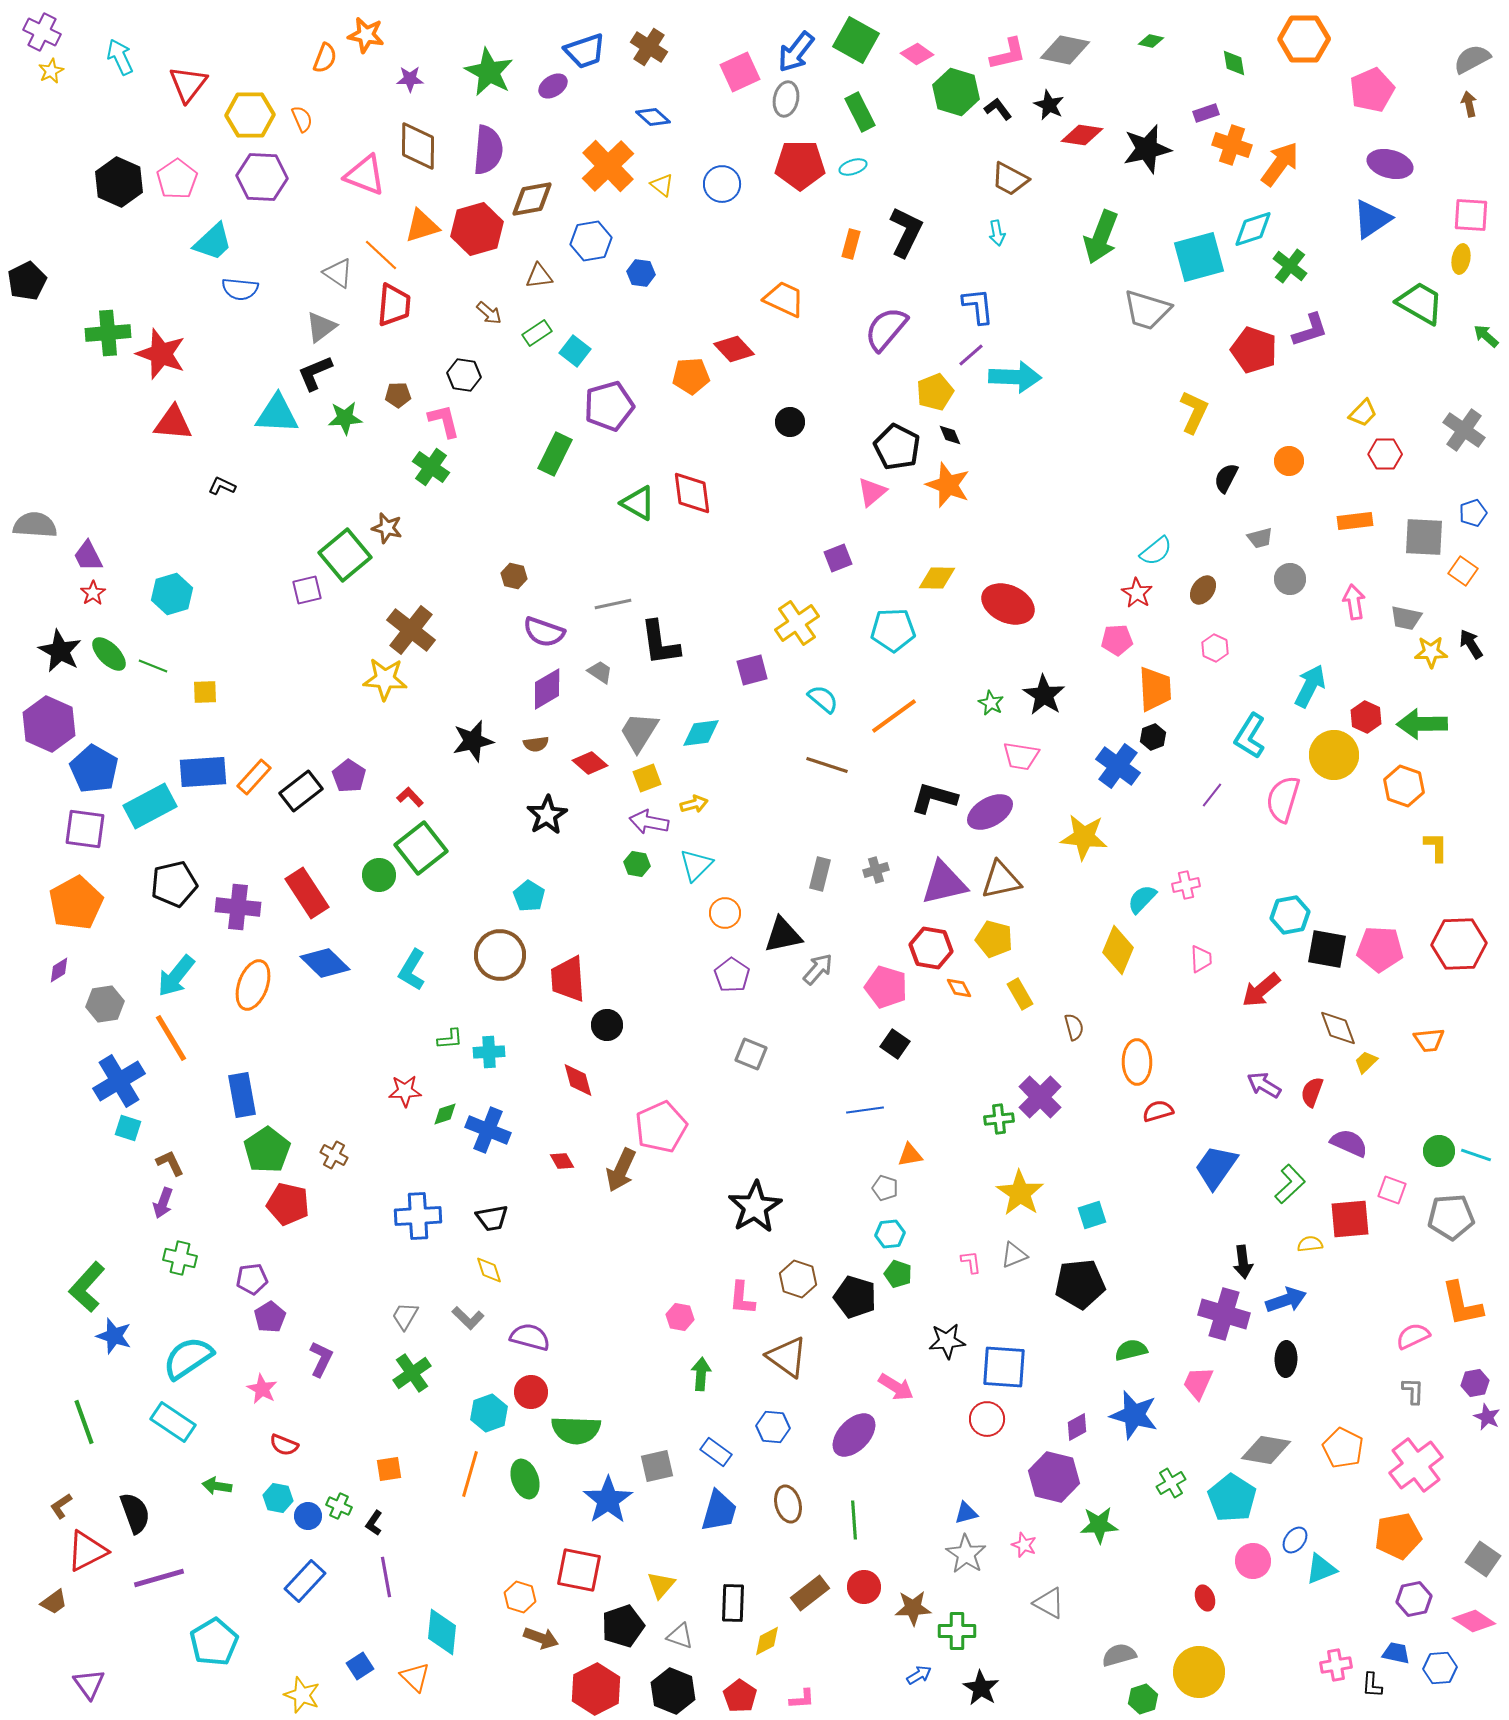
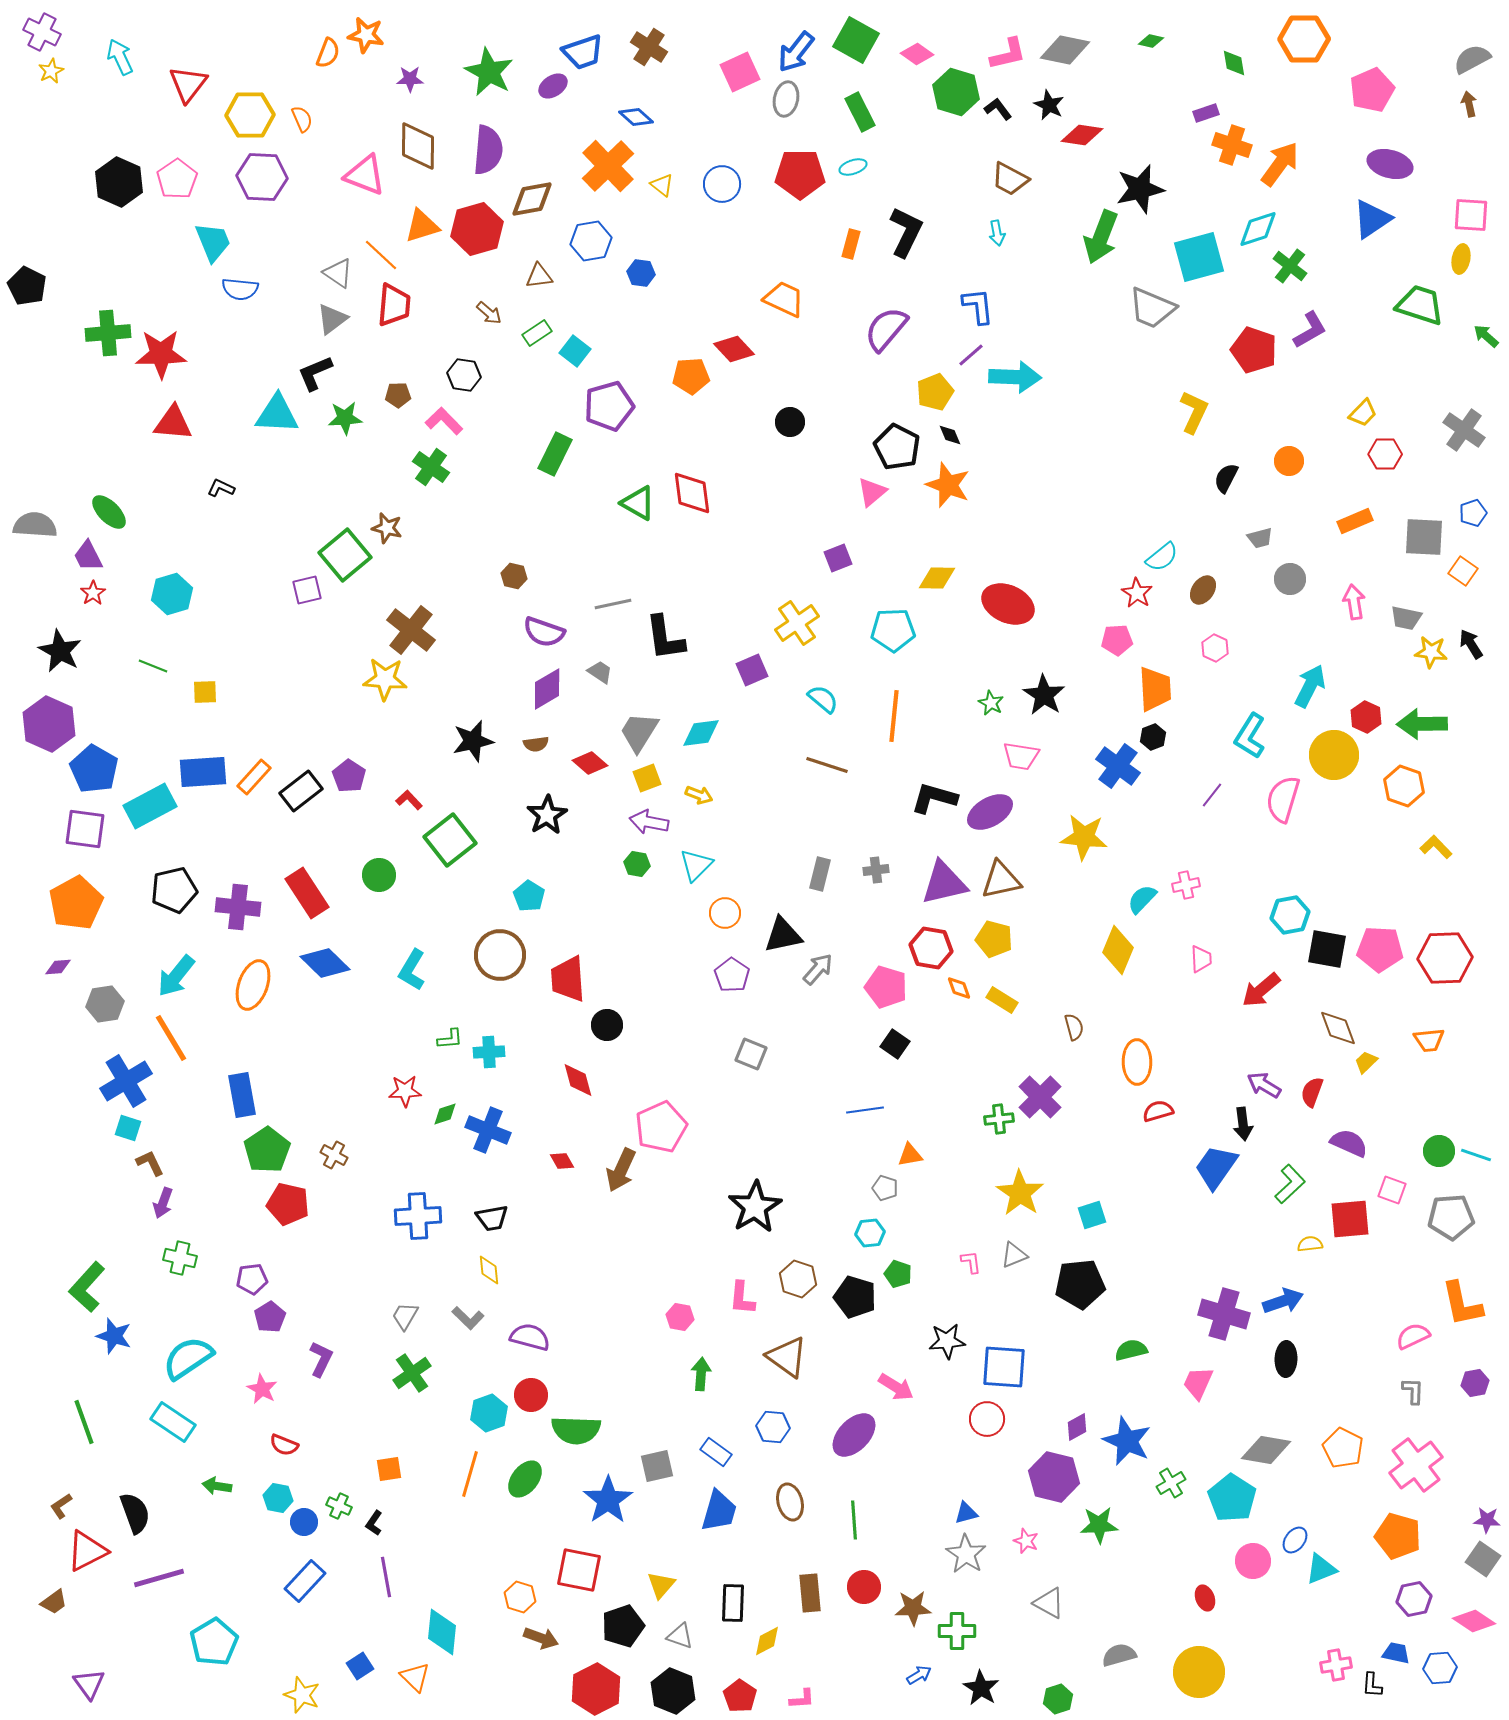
blue trapezoid at (585, 51): moved 2 px left, 1 px down
orange semicircle at (325, 58): moved 3 px right, 5 px up
blue diamond at (653, 117): moved 17 px left
black star at (1147, 149): moved 7 px left, 40 px down
red pentagon at (800, 165): moved 9 px down
cyan diamond at (1253, 229): moved 5 px right
cyan trapezoid at (213, 242): rotated 69 degrees counterclockwise
black pentagon at (27, 281): moved 5 px down; rotated 18 degrees counterclockwise
green trapezoid at (1420, 303): moved 2 px down; rotated 12 degrees counterclockwise
gray trapezoid at (1147, 310): moved 5 px right, 2 px up; rotated 6 degrees clockwise
gray triangle at (321, 327): moved 11 px right, 8 px up
purple L-shape at (1310, 330): rotated 12 degrees counterclockwise
red star at (161, 354): rotated 21 degrees counterclockwise
pink L-shape at (444, 421): rotated 30 degrees counterclockwise
black L-shape at (222, 486): moved 1 px left, 2 px down
orange rectangle at (1355, 521): rotated 16 degrees counterclockwise
cyan semicircle at (1156, 551): moved 6 px right, 6 px down
black L-shape at (660, 643): moved 5 px right, 5 px up
yellow star at (1431, 652): rotated 8 degrees clockwise
green ellipse at (109, 654): moved 142 px up
purple square at (752, 670): rotated 8 degrees counterclockwise
orange line at (894, 716): rotated 48 degrees counterclockwise
red L-shape at (410, 797): moved 1 px left, 3 px down
yellow arrow at (694, 804): moved 5 px right, 9 px up; rotated 36 degrees clockwise
yellow L-shape at (1436, 847): rotated 44 degrees counterclockwise
green square at (421, 848): moved 29 px right, 8 px up
gray cross at (876, 870): rotated 10 degrees clockwise
black pentagon at (174, 884): moved 6 px down
red hexagon at (1459, 944): moved 14 px left, 14 px down
purple diamond at (59, 970): moved 1 px left, 3 px up; rotated 28 degrees clockwise
orange diamond at (959, 988): rotated 8 degrees clockwise
yellow rectangle at (1020, 994): moved 18 px left, 6 px down; rotated 28 degrees counterclockwise
blue cross at (119, 1081): moved 7 px right
brown L-shape at (170, 1163): moved 20 px left
cyan hexagon at (890, 1234): moved 20 px left, 1 px up
black arrow at (1243, 1262): moved 138 px up
yellow diamond at (489, 1270): rotated 12 degrees clockwise
blue arrow at (1286, 1300): moved 3 px left, 1 px down
red circle at (531, 1392): moved 3 px down
blue star at (1134, 1415): moved 7 px left, 26 px down; rotated 9 degrees clockwise
purple star at (1487, 1417): moved 103 px down; rotated 20 degrees counterclockwise
green ellipse at (525, 1479): rotated 57 degrees clockwise
brown ellipse at (788, 1504): moved 2 px right, 2 px up
blue circle at (308, 1516): moved 4 px left, 6 px down
orange pentagon at (1398, 1536): rotated 27 degrees clockwise
pink star at (1024, 1545): moved 2 px right, 4 px up
brown rectangle at (810, 1593): rotated 57 degrees counterclockwise
green hexagon at (1143, 1699): moved 85 px left
